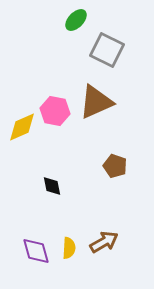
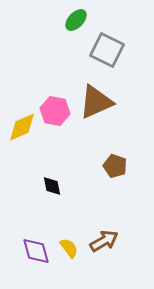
brown arrow: moved 1 px up
yellow semicircle: rotated 40 degrees counterclockwise
